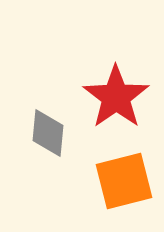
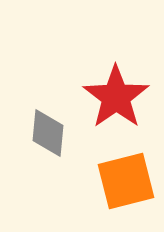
orange square: moved 2 px right
